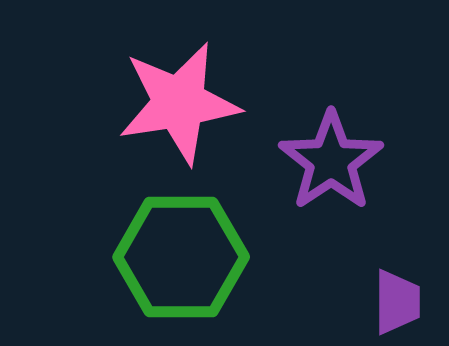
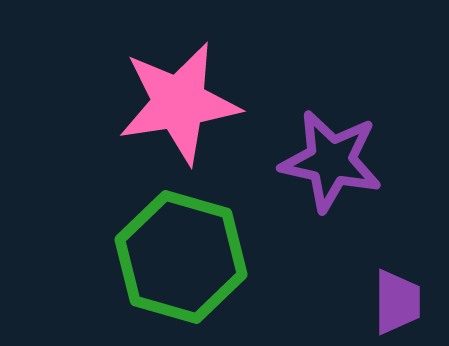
purple star: rotated 26 degrees counterclockwise
green hexagon: rotated 16 degrees clockwise
